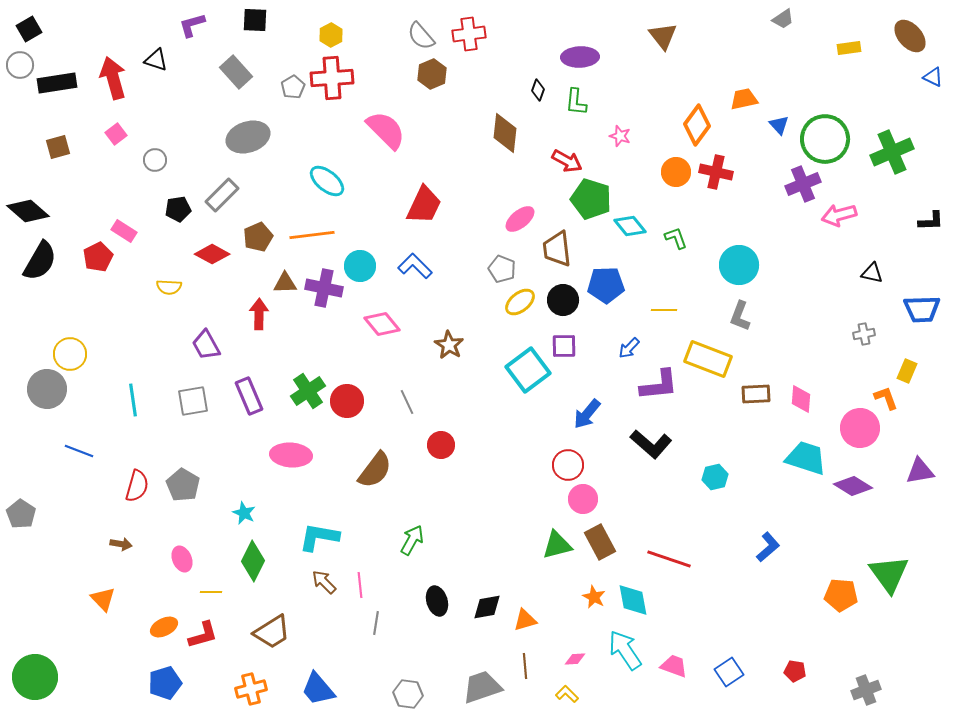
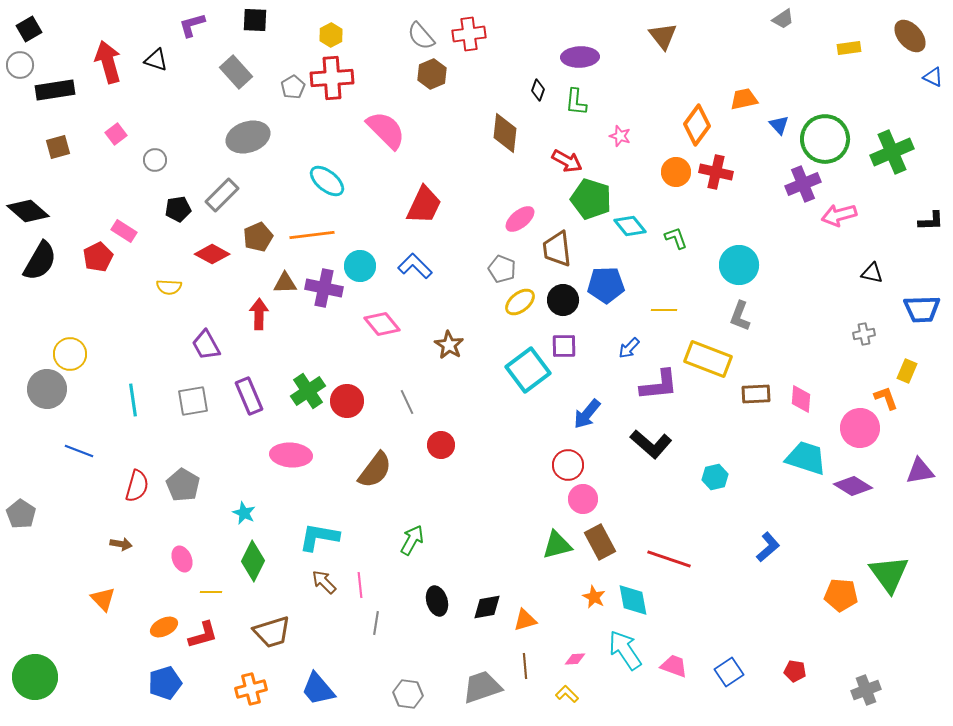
red arrow at (113, 78): moved 5 px left, 16 px up
black rectangle at (57, 83): moved 2 px left, 7 px down
brown trapezoid at (272, 632): rotated 15 degrees clockwise
